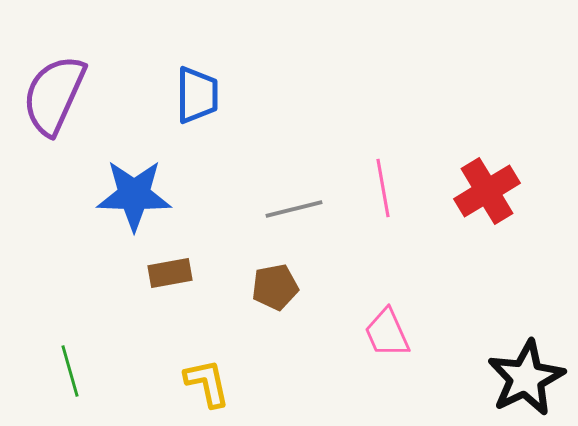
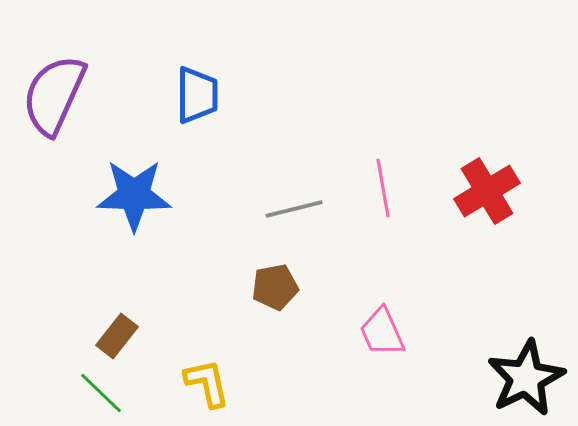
brown rectangle: moved 53 px left, 63 px down; rotated 42 degrees counterclockwise
pink trapezoid: moved 5 px left, 1 px up
green line: moved 31 px right, 22 px down; rotated 30 degrees counterclockwise
